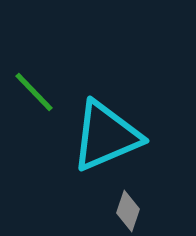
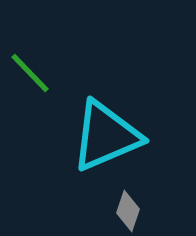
green line: moved 4 px left, 19 px up
